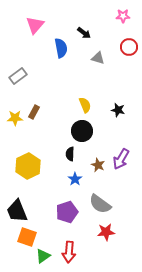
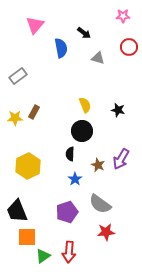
orange square: rotated 18 degrees counterclockwise
